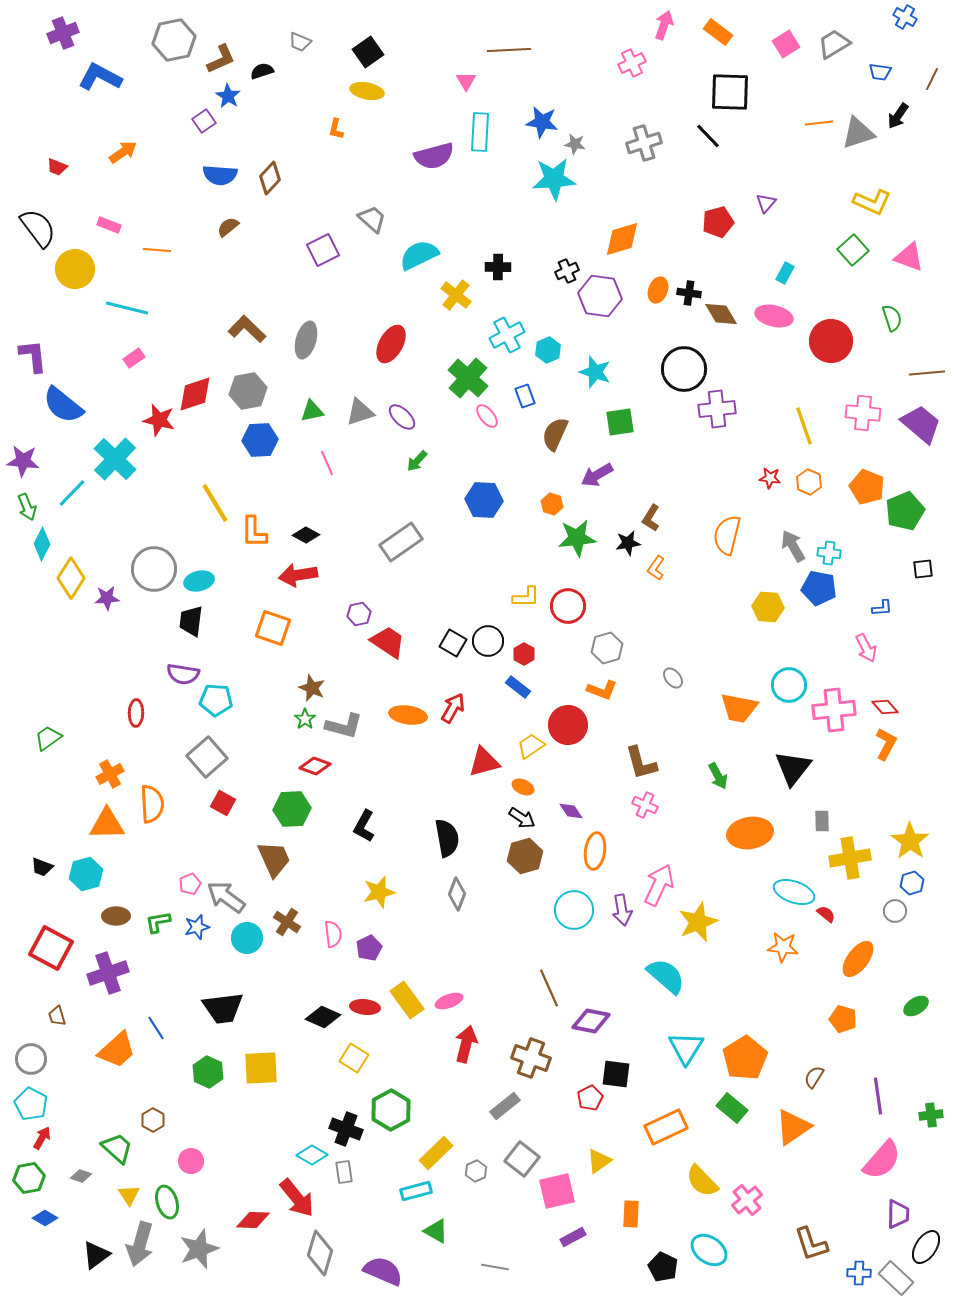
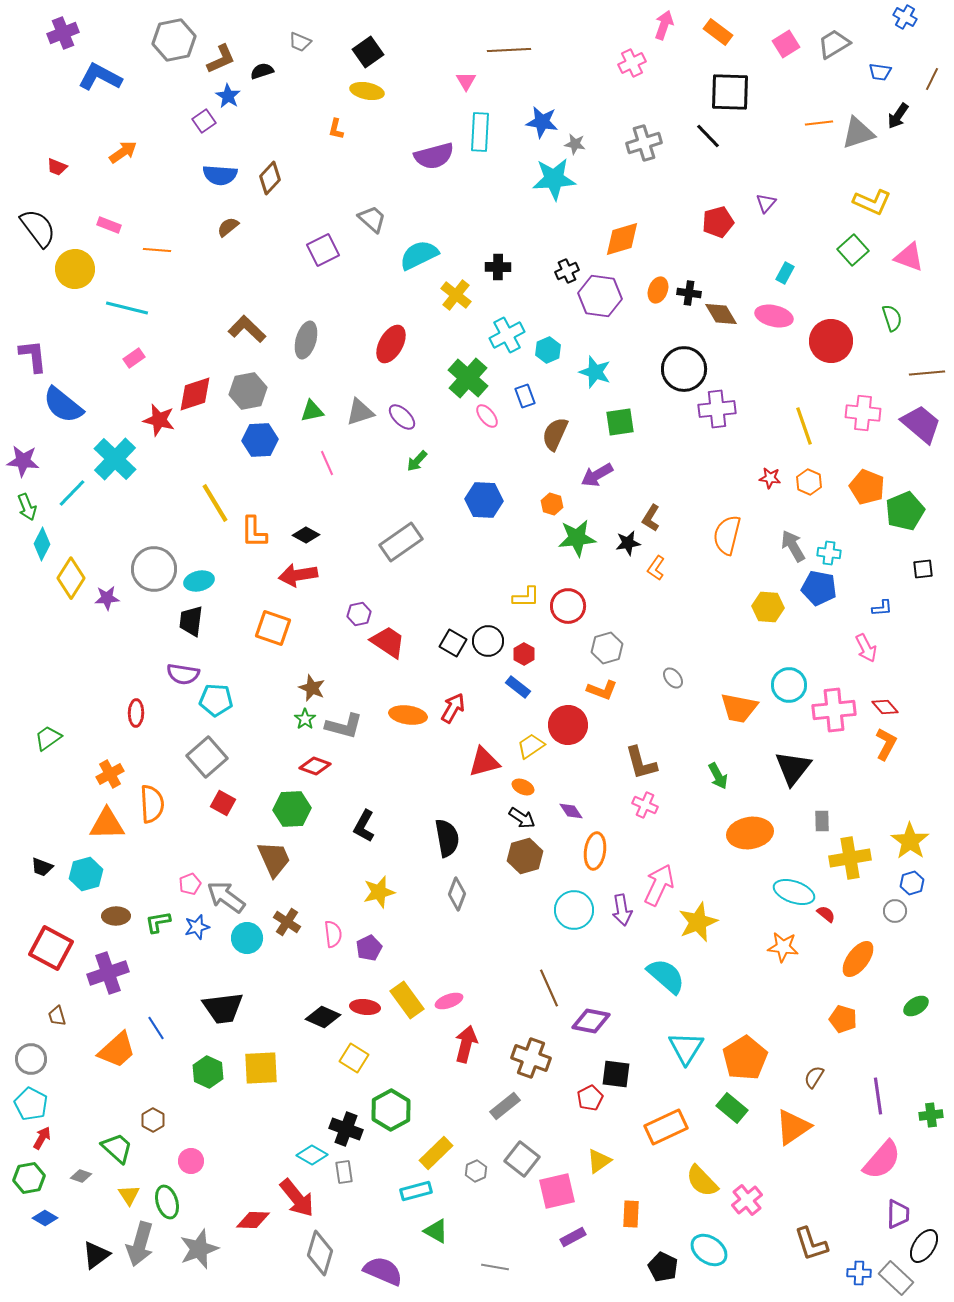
black ellipse at (926, 1247): moved 2 px left, 1 px up
